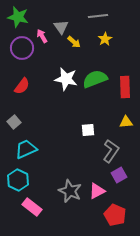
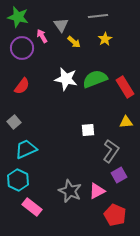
gray triangle: moved 2 px up
red rectangle: rotated 30 degrees counterclockwise
